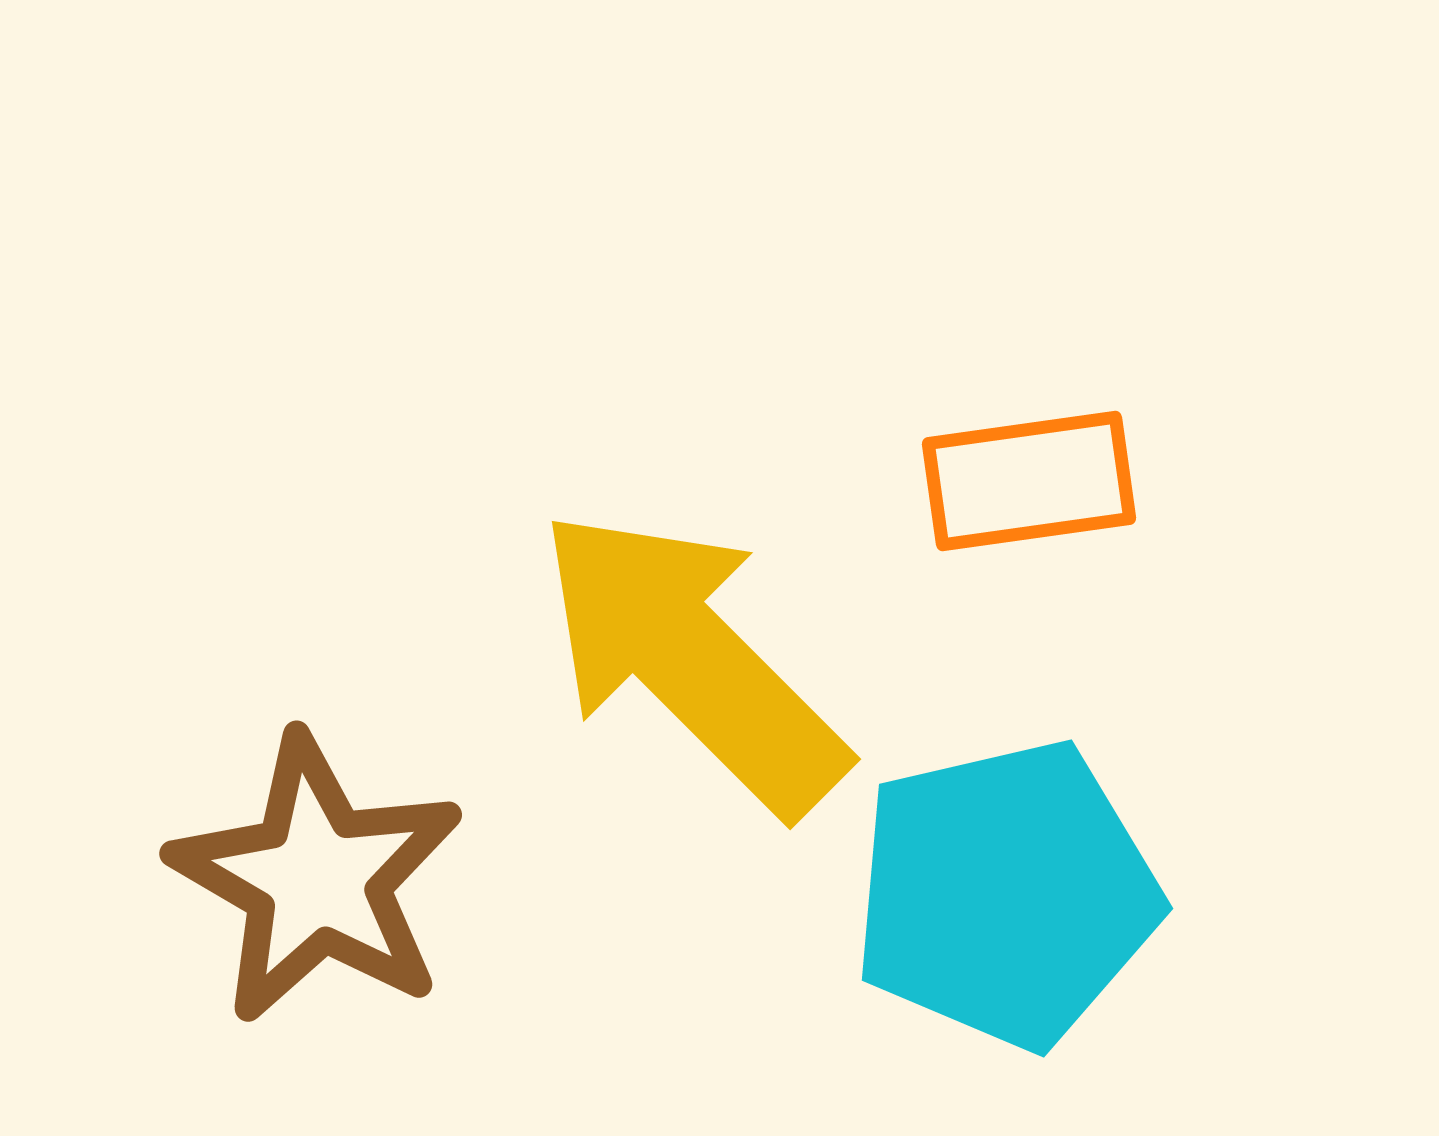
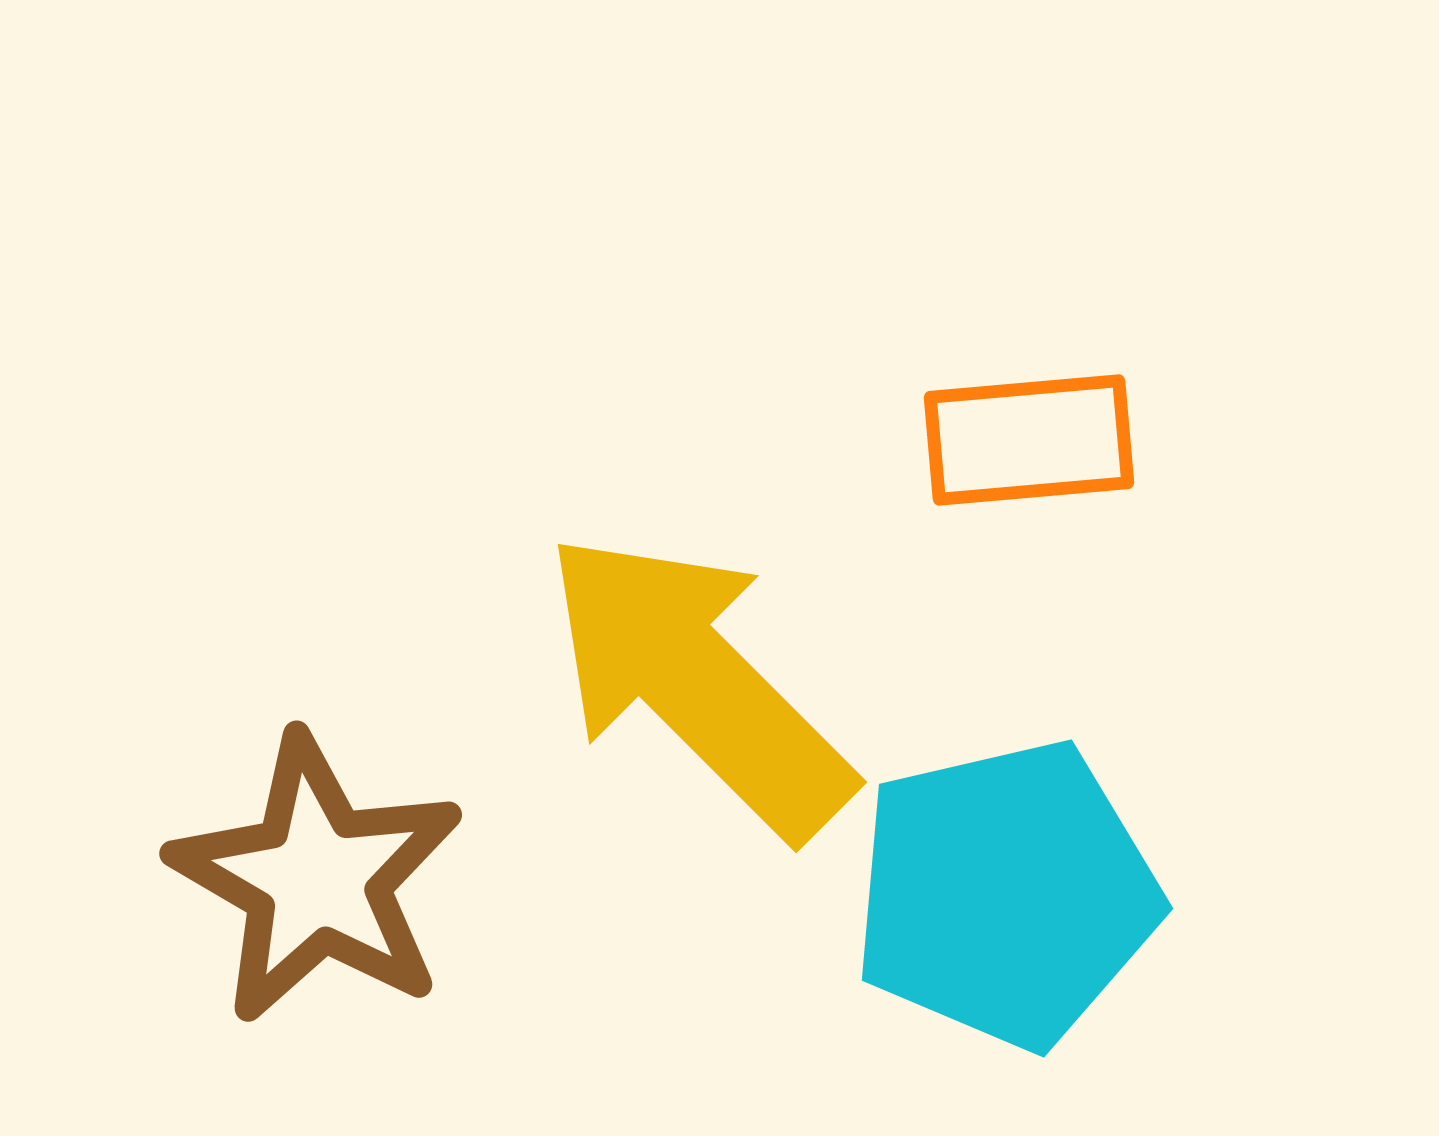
orange rectangle: moved 41 px up; rotated 3 degrees clockwise
yellow arrow: moved 6 px right, 23 px down
